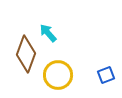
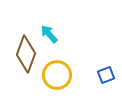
cyan arrow: moved 1 px right, 1 px down
yellow circle: moved 1 px left
